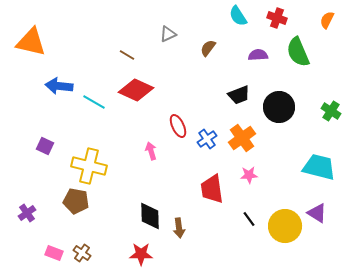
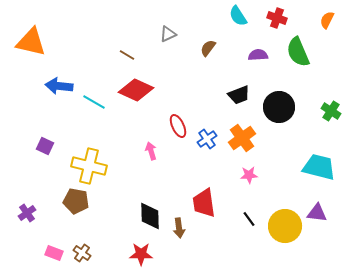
red trapezoid: moved 8 px left, 14 px down
purple triangle: rotated 25 degrees counterclockwise
